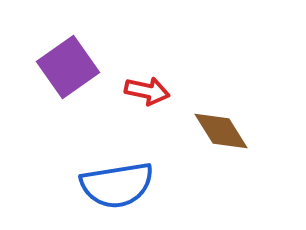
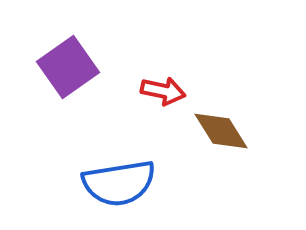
red arrow: moved 16 px right
blue semicircle: moved 2 px right, 2 px up
